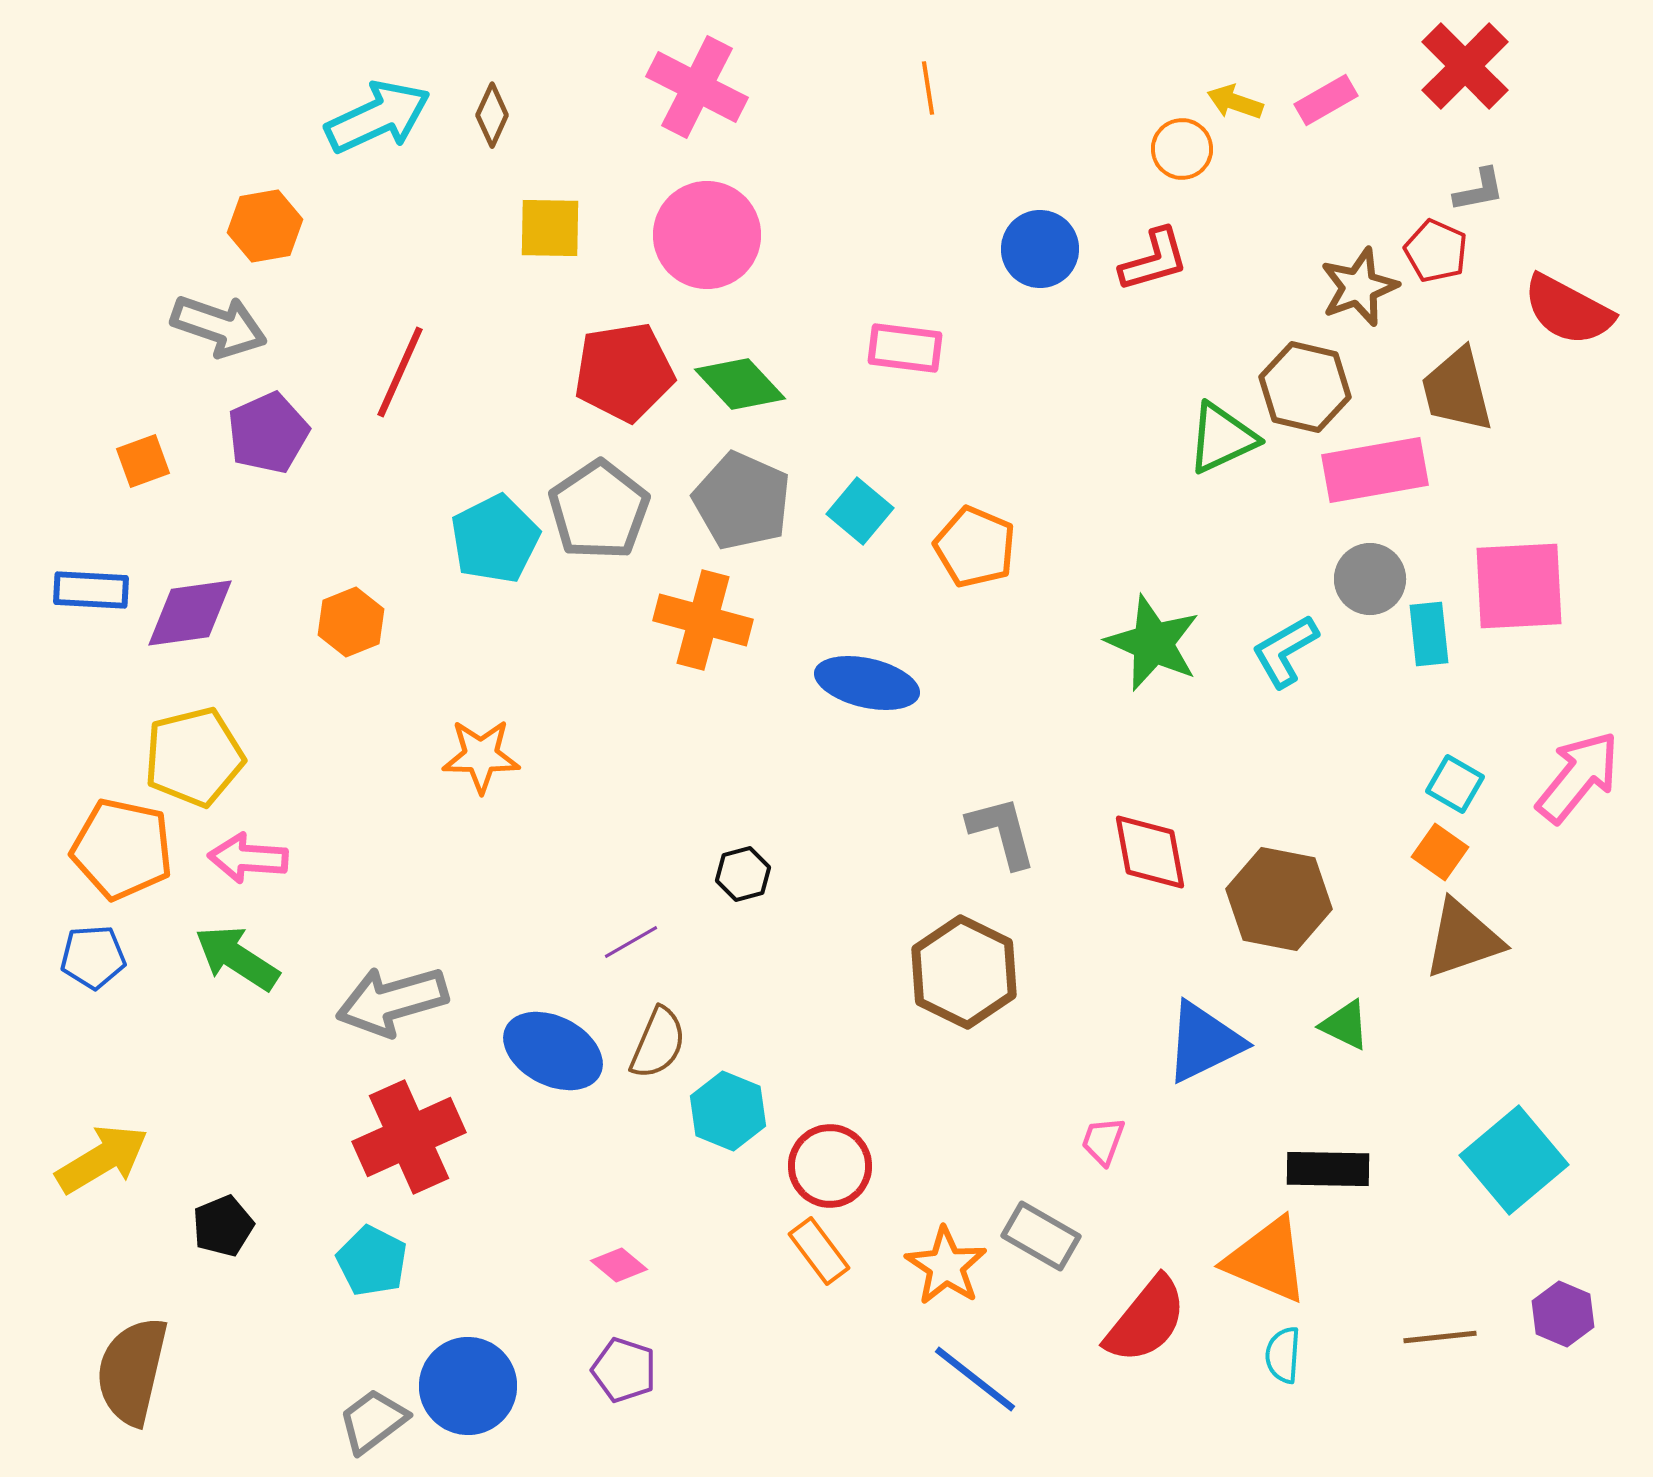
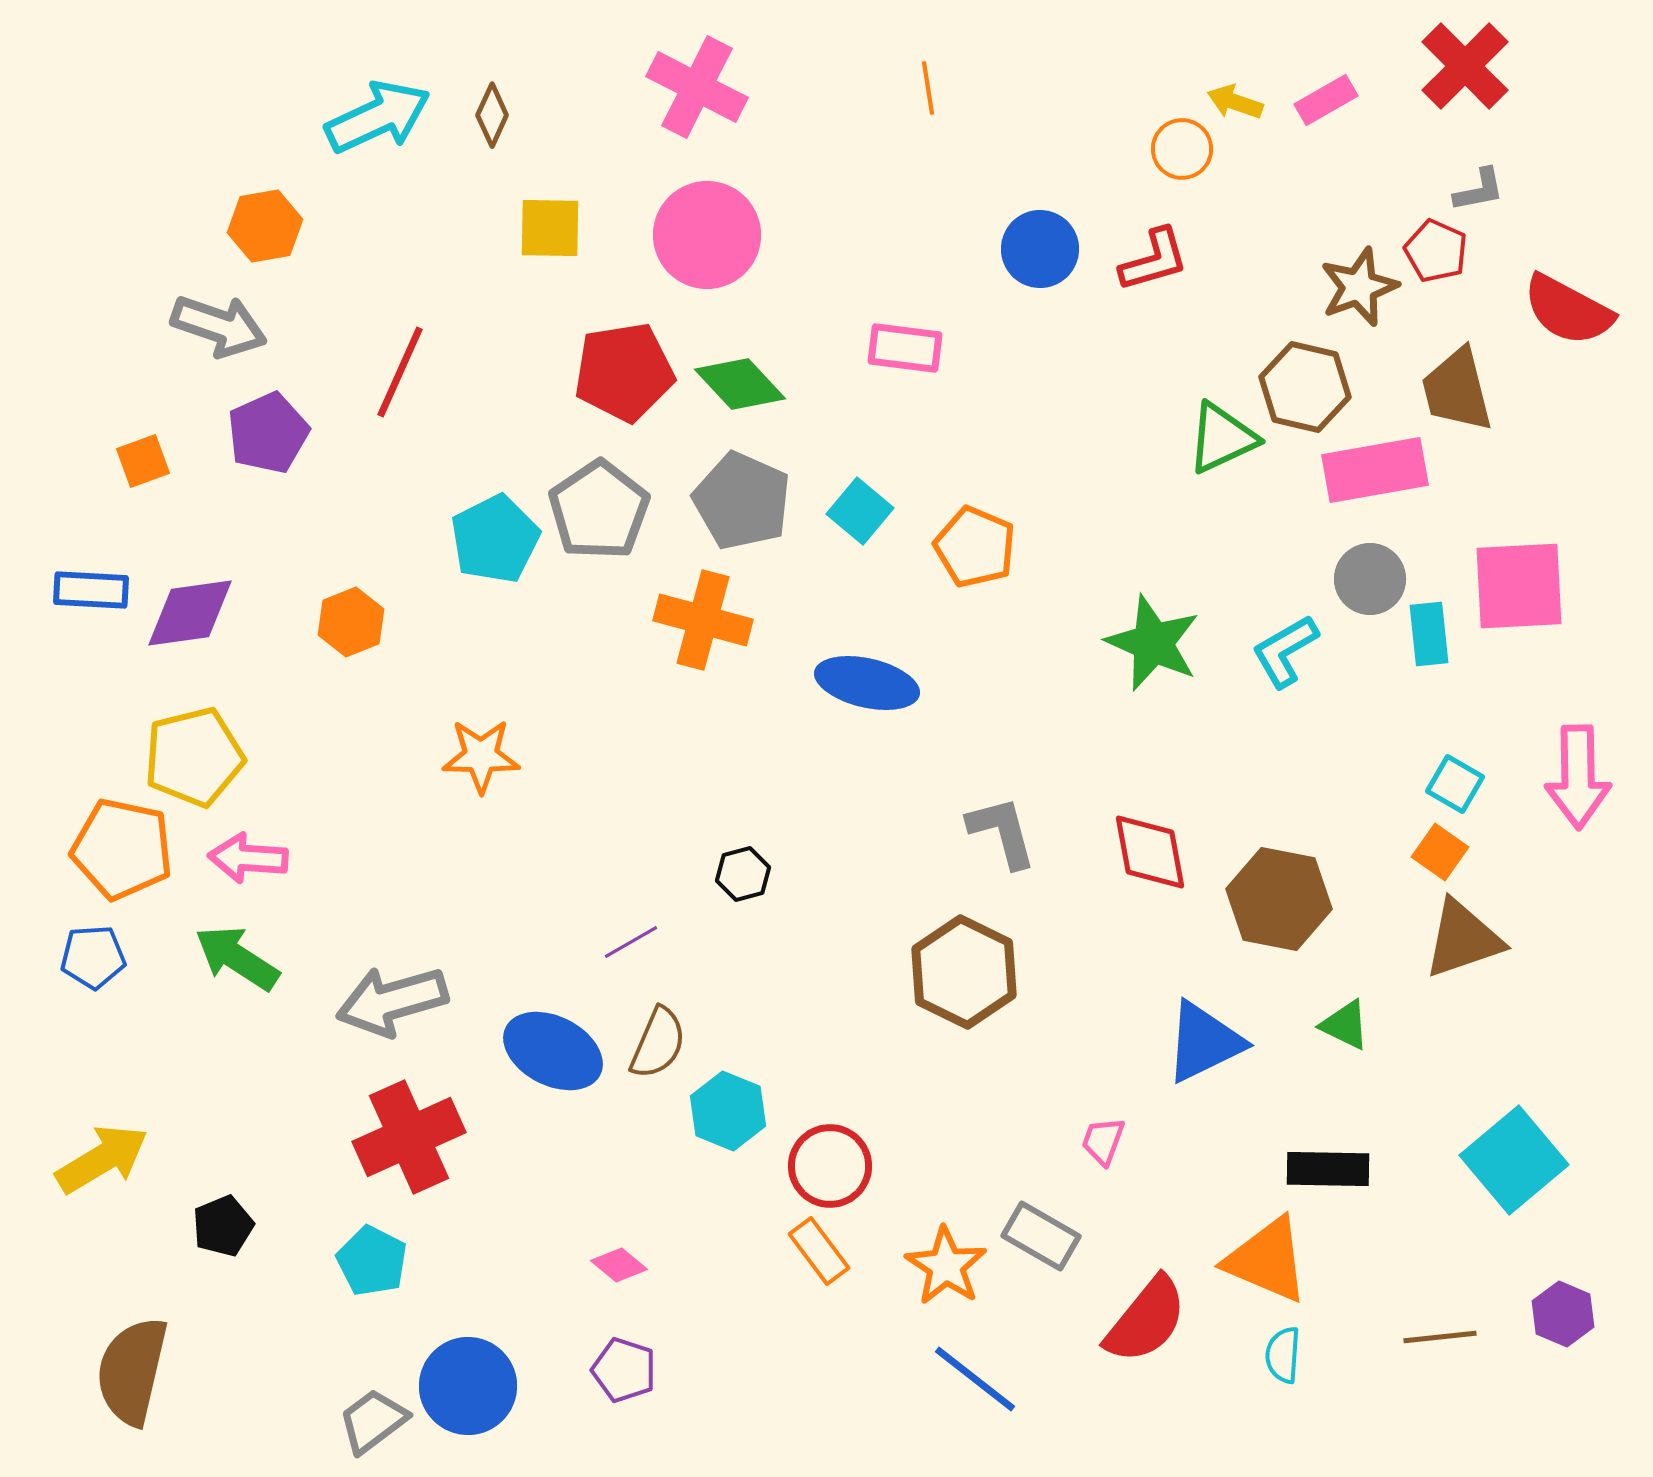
pink arrow at (1578, 777): rotated 140 degrees clockwise
